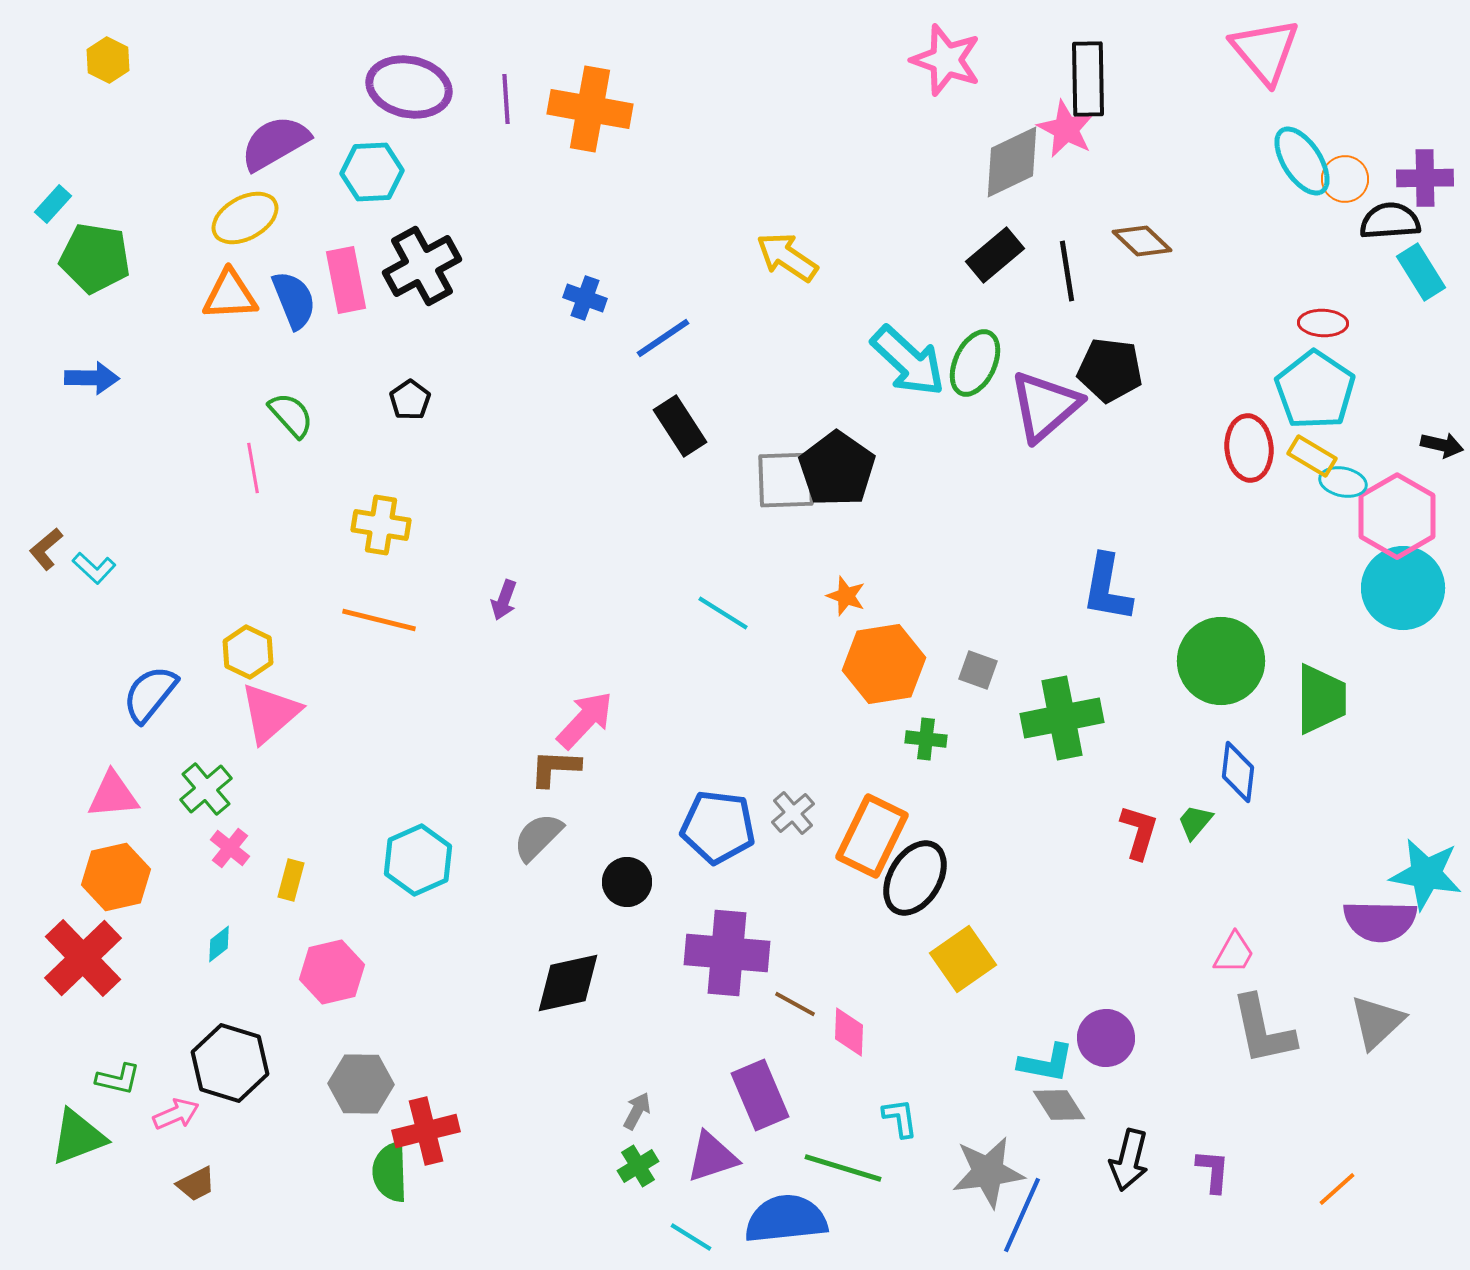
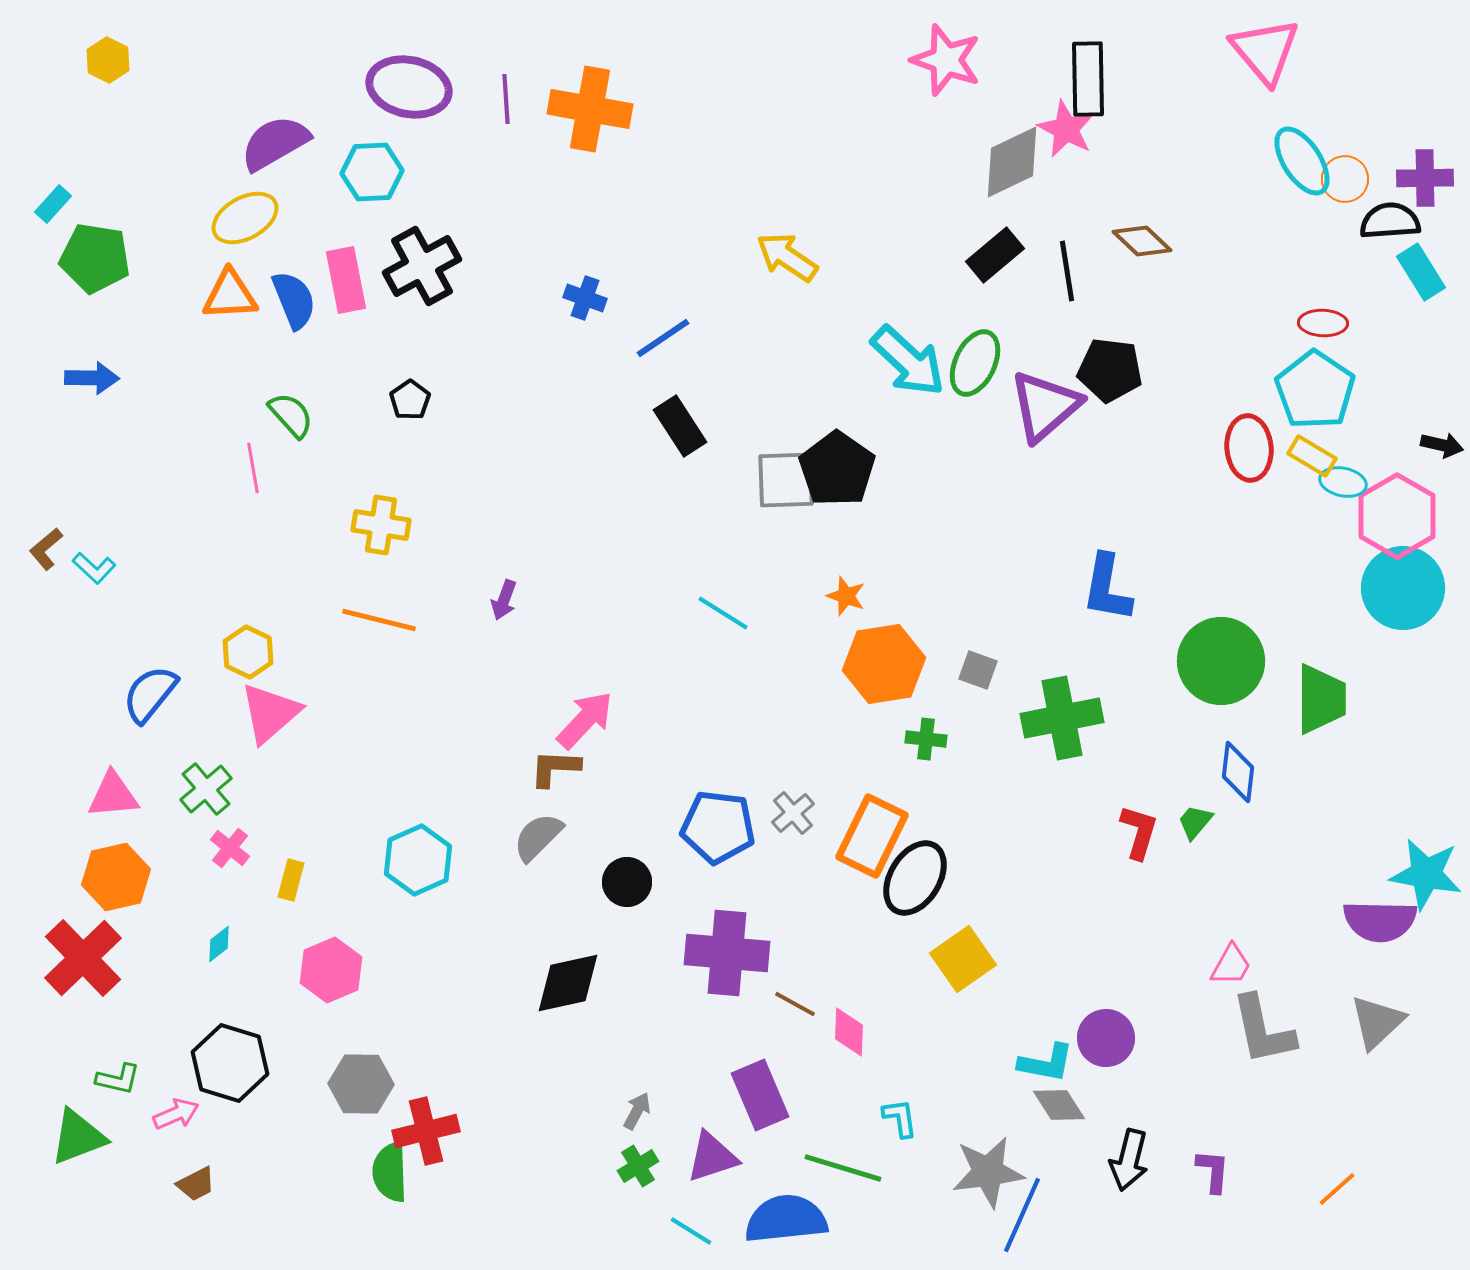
pink trapezoid at (1234, 953): moved 3 px left, 12 px down
pink hexagon at (332, 972): moved 1 px left, 2 px up; rotated 10 degrees counterclockwise
cyan line at (691, 1237): moved 6 px up
